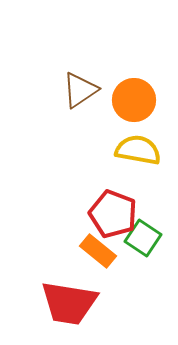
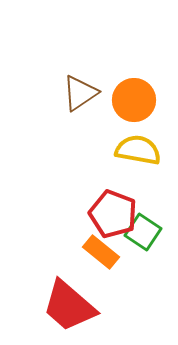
brown triangle: moved 3 px down
green square: moved 6 px up
orange rectangle: moved 3 px right, 1 px down
red trapezoid: moved 3 px down; rotated 32 degrees clockwise
